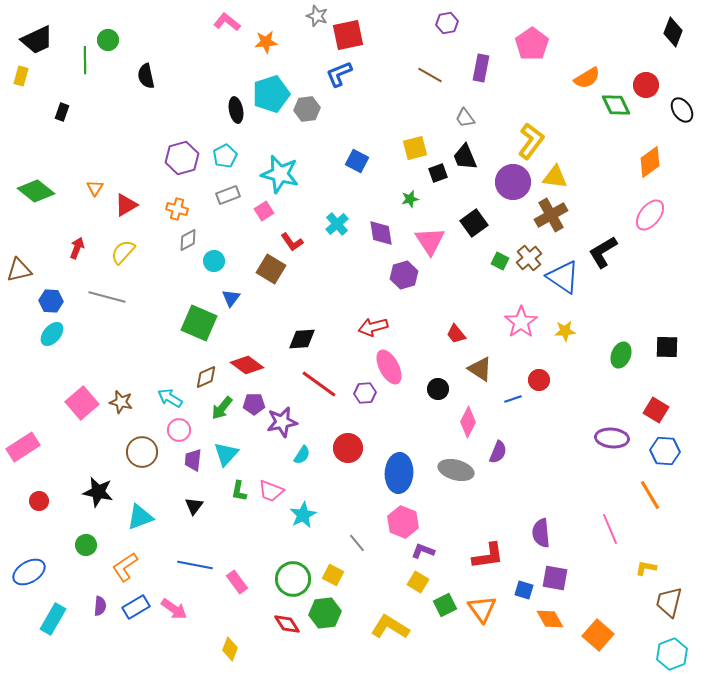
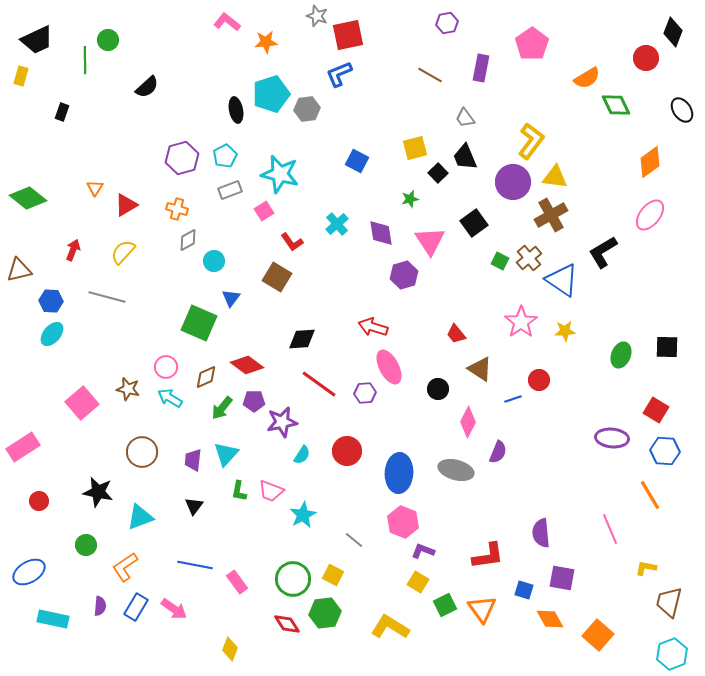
black semicircle at (146, 76): moved 1 px right, 11 px down; rotated 120 degrees counterclockwise
red circle at (646, 85): moved 27 px up
black square at (438, 173): rotated 24 degrees counterclockwise
green diamond at (36, 191): moved 8 px left, 7 px down
gray rectangle at (228, 195): moved 2 px right, 5 px up
red arrow at (77, 248): moved 4 px left, 2 px down
brown square at (271, 269): moved 6 px right, 8 px down
blue triangle at (563, 277): moved 1 px left, 3 px down
red arrow at (373, 327): rotated 32 degrees clockwise
brown star at (121, 402): moved 7 px right, 13 px up
purple pentagon at (254, 404): moved 3 px up
pink circle at (179, 430): moved 13 px left, 63 px up
red circle at (348, 448): moved 1 px left, 3 px down
gray line at (357, 543): moved 3 px left, 3 px up; rotated 12 degrees counterclockwise
purple square at (555, 578): moved 7 px right
blue rectangle at (136, 607): rotated 28 degrees counterclockwise
cyan rectangle at (53, 619): rotated 72 degrees clockwise
